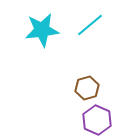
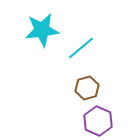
cyan line: moved 9 px left, 23 px down
purple hexagon: moved 1 px right, 1 px down
